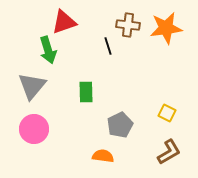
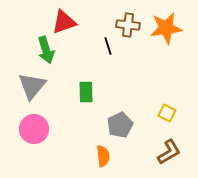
green arrow: moved 2 px left
orange semicircle: rotated 75 degrees clockwise
